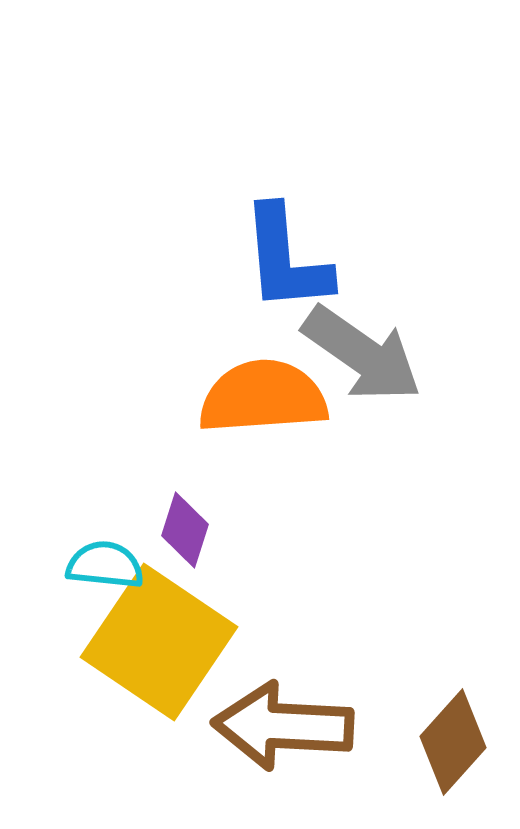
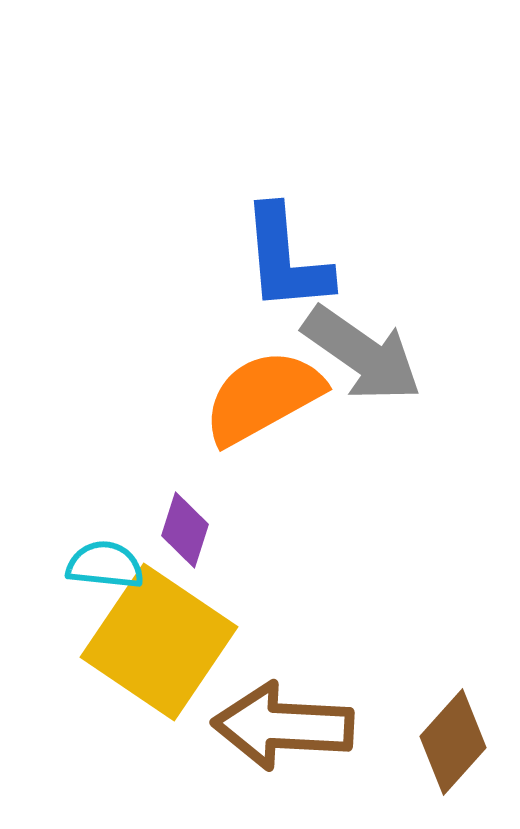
orange semicircle: rotated 25 degrees counterclockwise
